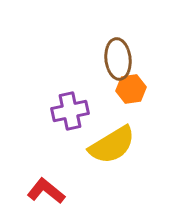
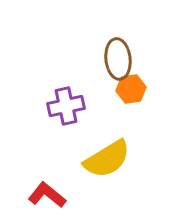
purple cross: moved 4 px left, 5 px up
yellow semicircle: moved 5 px left, 14 px down
red L-shape: moved 1 px right, 4 px down
